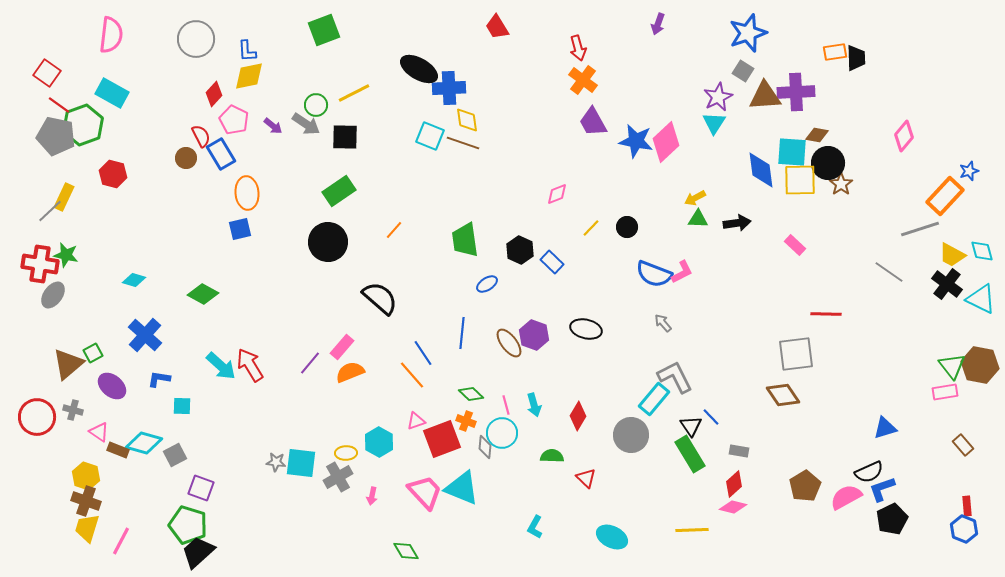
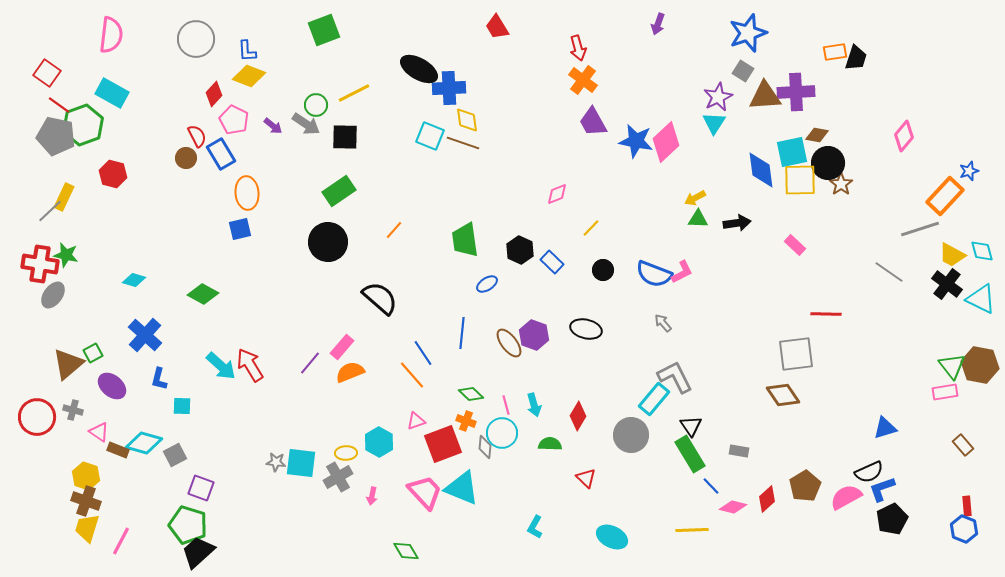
black trapezoid at (856, 58): rotated 20 degrees clockwise
yellow diamond at (249, 76): rotated 32 degrees clockwise
red semicircle at (201, 136): moved 4 px left
cyan square at (792, 152): rotated 16 degrees counterclockwise
black circle at (627, 227): moved 24 px left, 43 px down
blue L-shape at (159, 379): rotated 85 degrees counterclockwise
blue line at (711, 417): moved 69 px down
red square at (442, 439): moved 1 px right, 5 px down
green semicircle at (552, 456): moved 2 px left, 12 px up
red diamond at (734, 484): moved 33 px right, 15 px down
